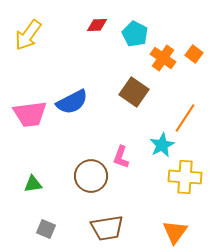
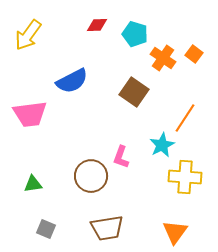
cyan pentagon: rotated 10 degrees counterclockwise
blue semicircle: moved 21 px up
